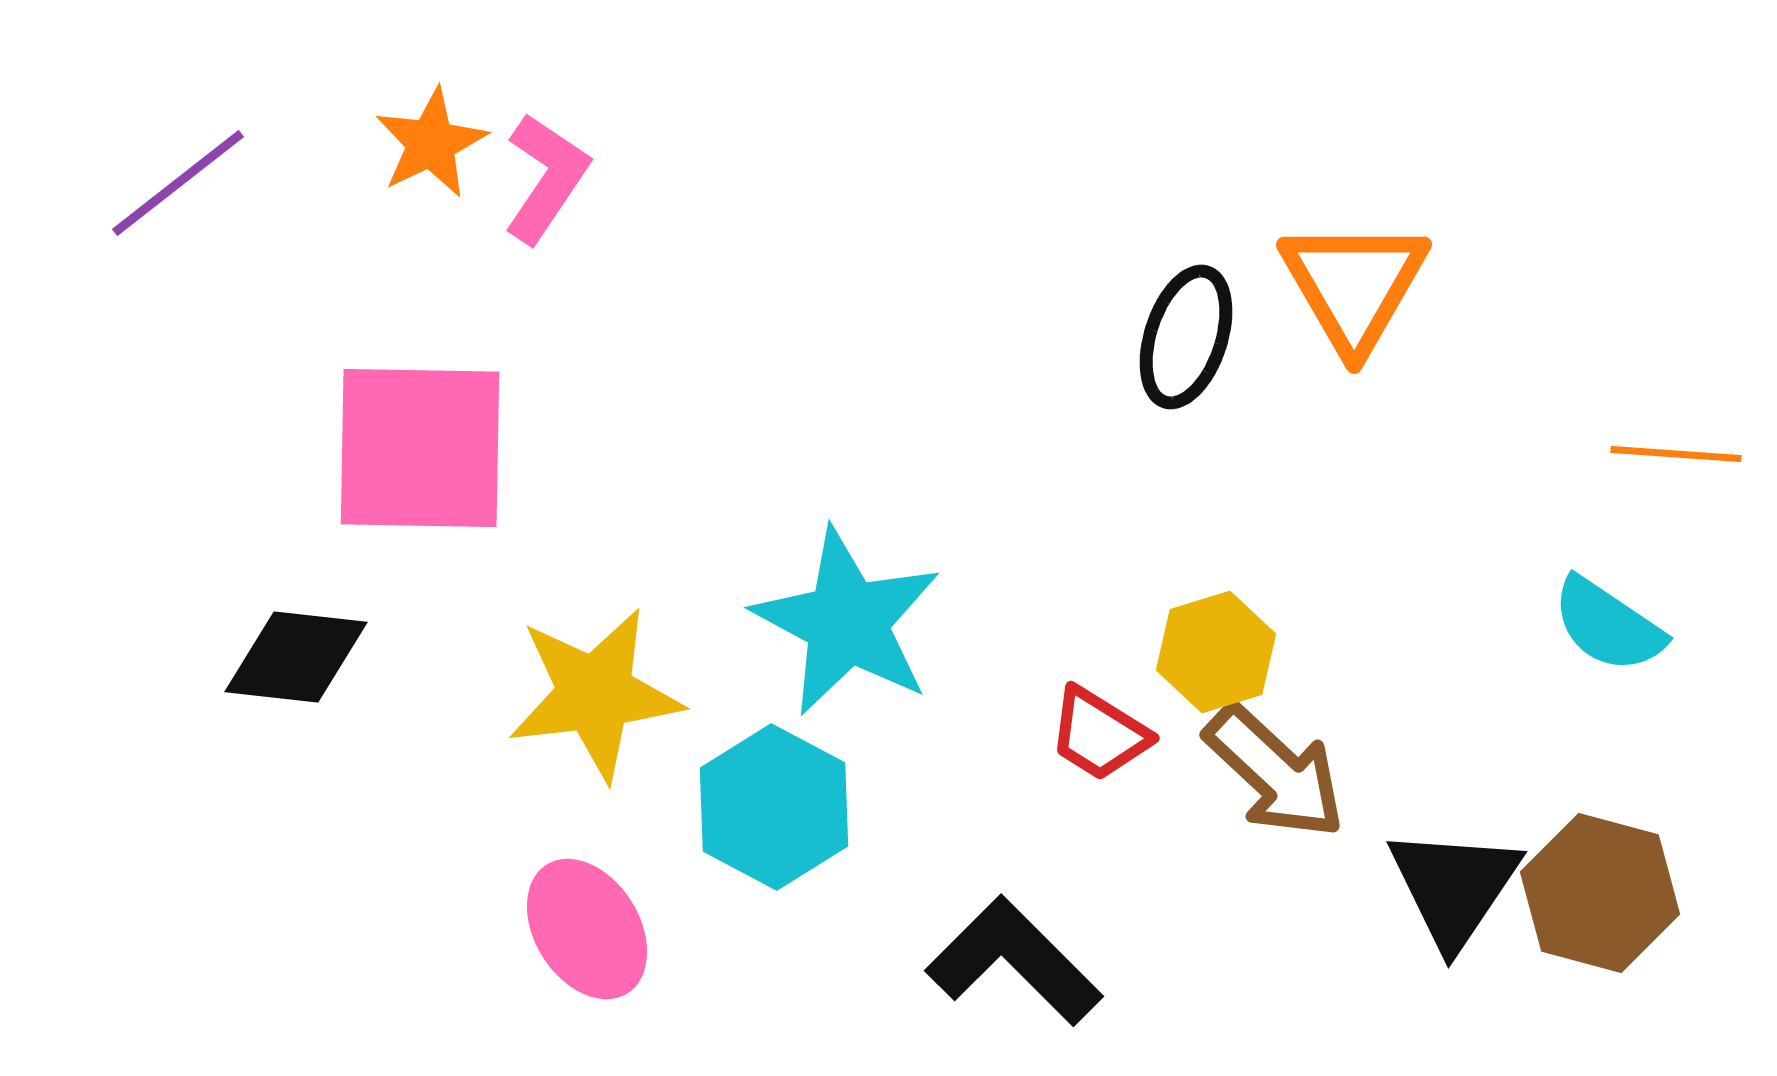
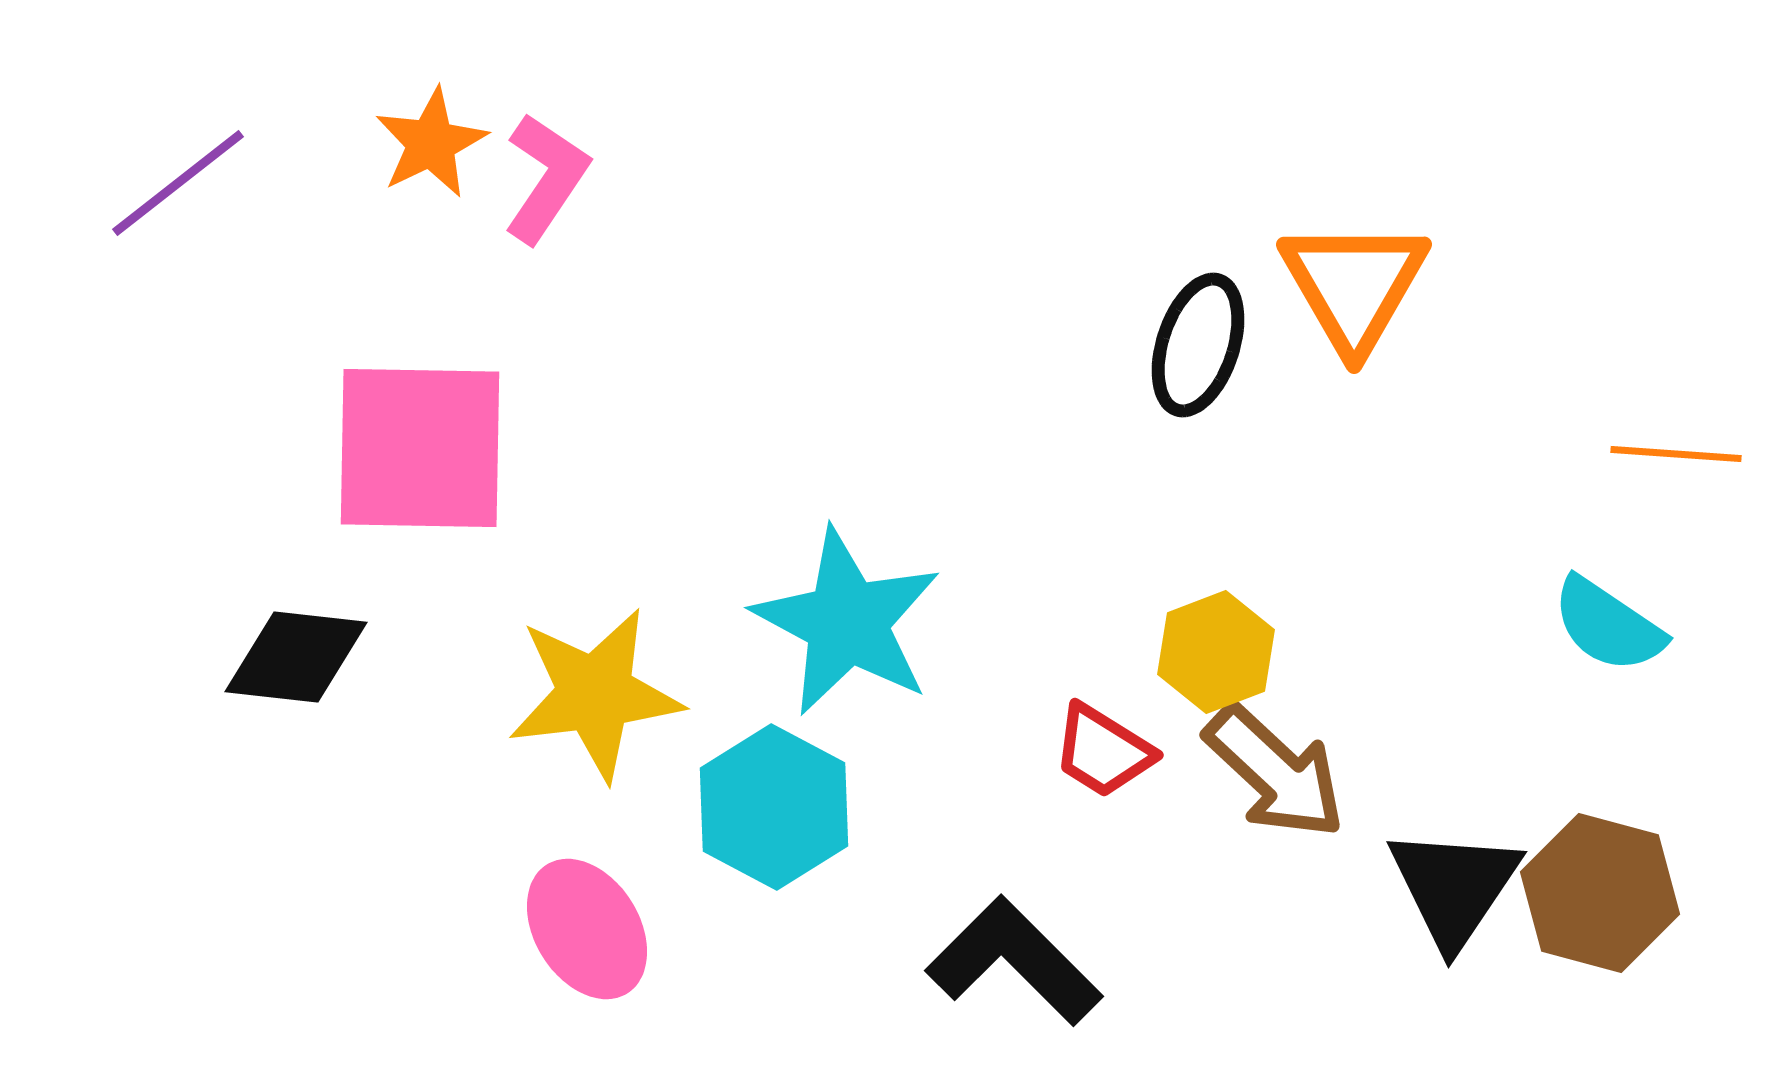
black ellipse: moved 12 px right, 8 px down
yellow hexagon: rotated 4 degrees counterclockwise
red trapezoid: moved 4 px right, 17 px down
